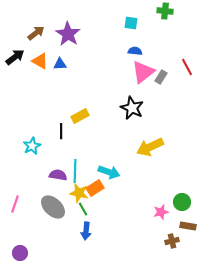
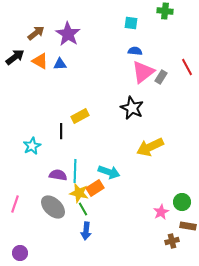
pink star: rotated 14 degrees counterclockwise
